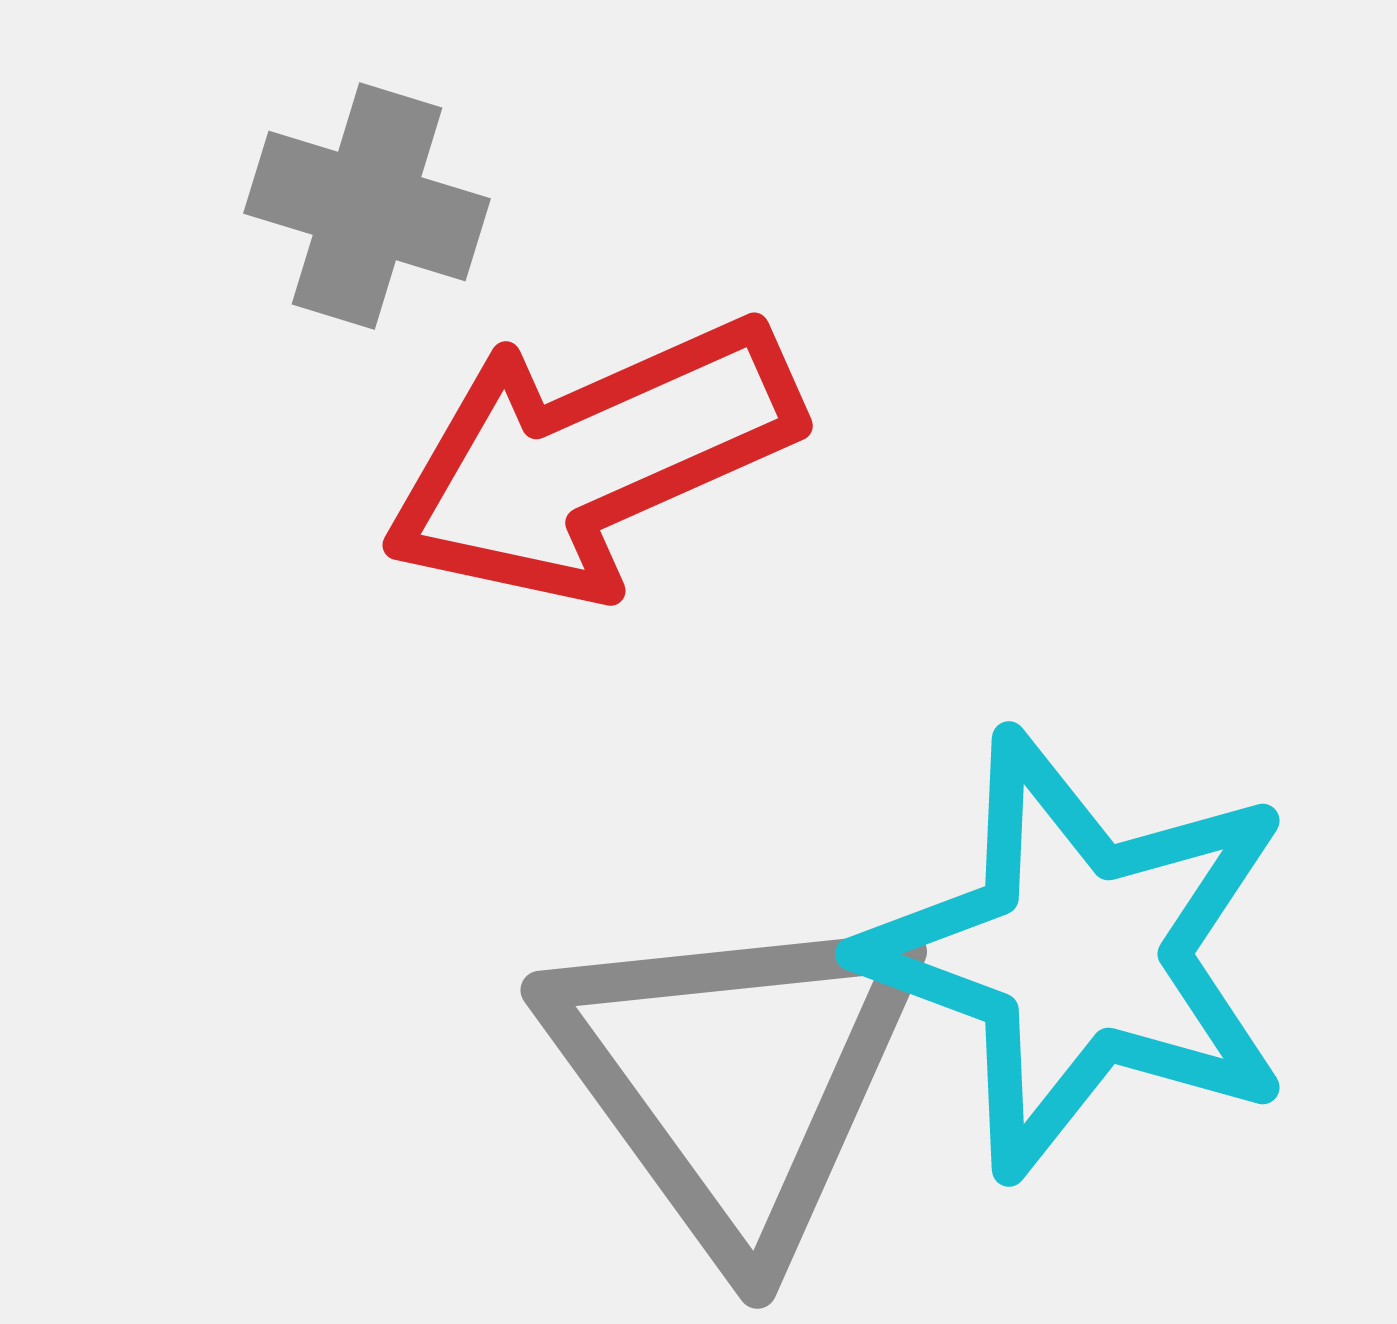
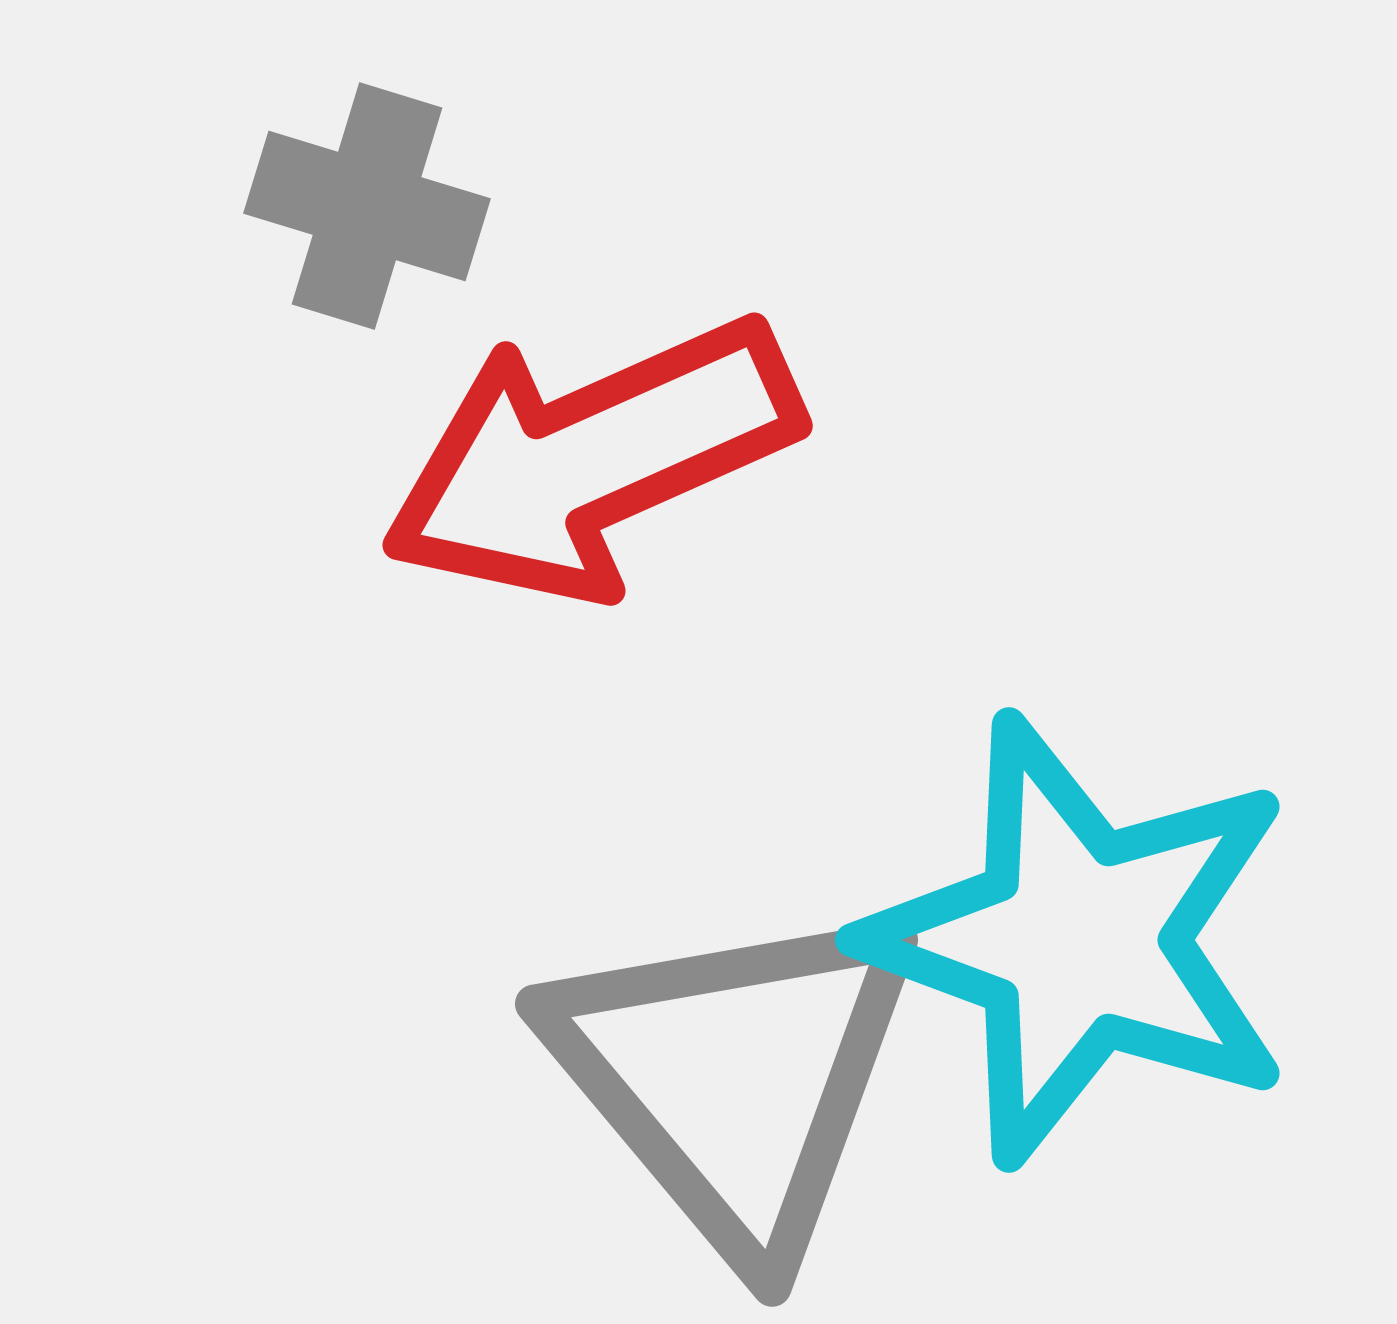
cyan star: moved 14 px up
gray triangle: rotated 4 degrees counterclockwise
